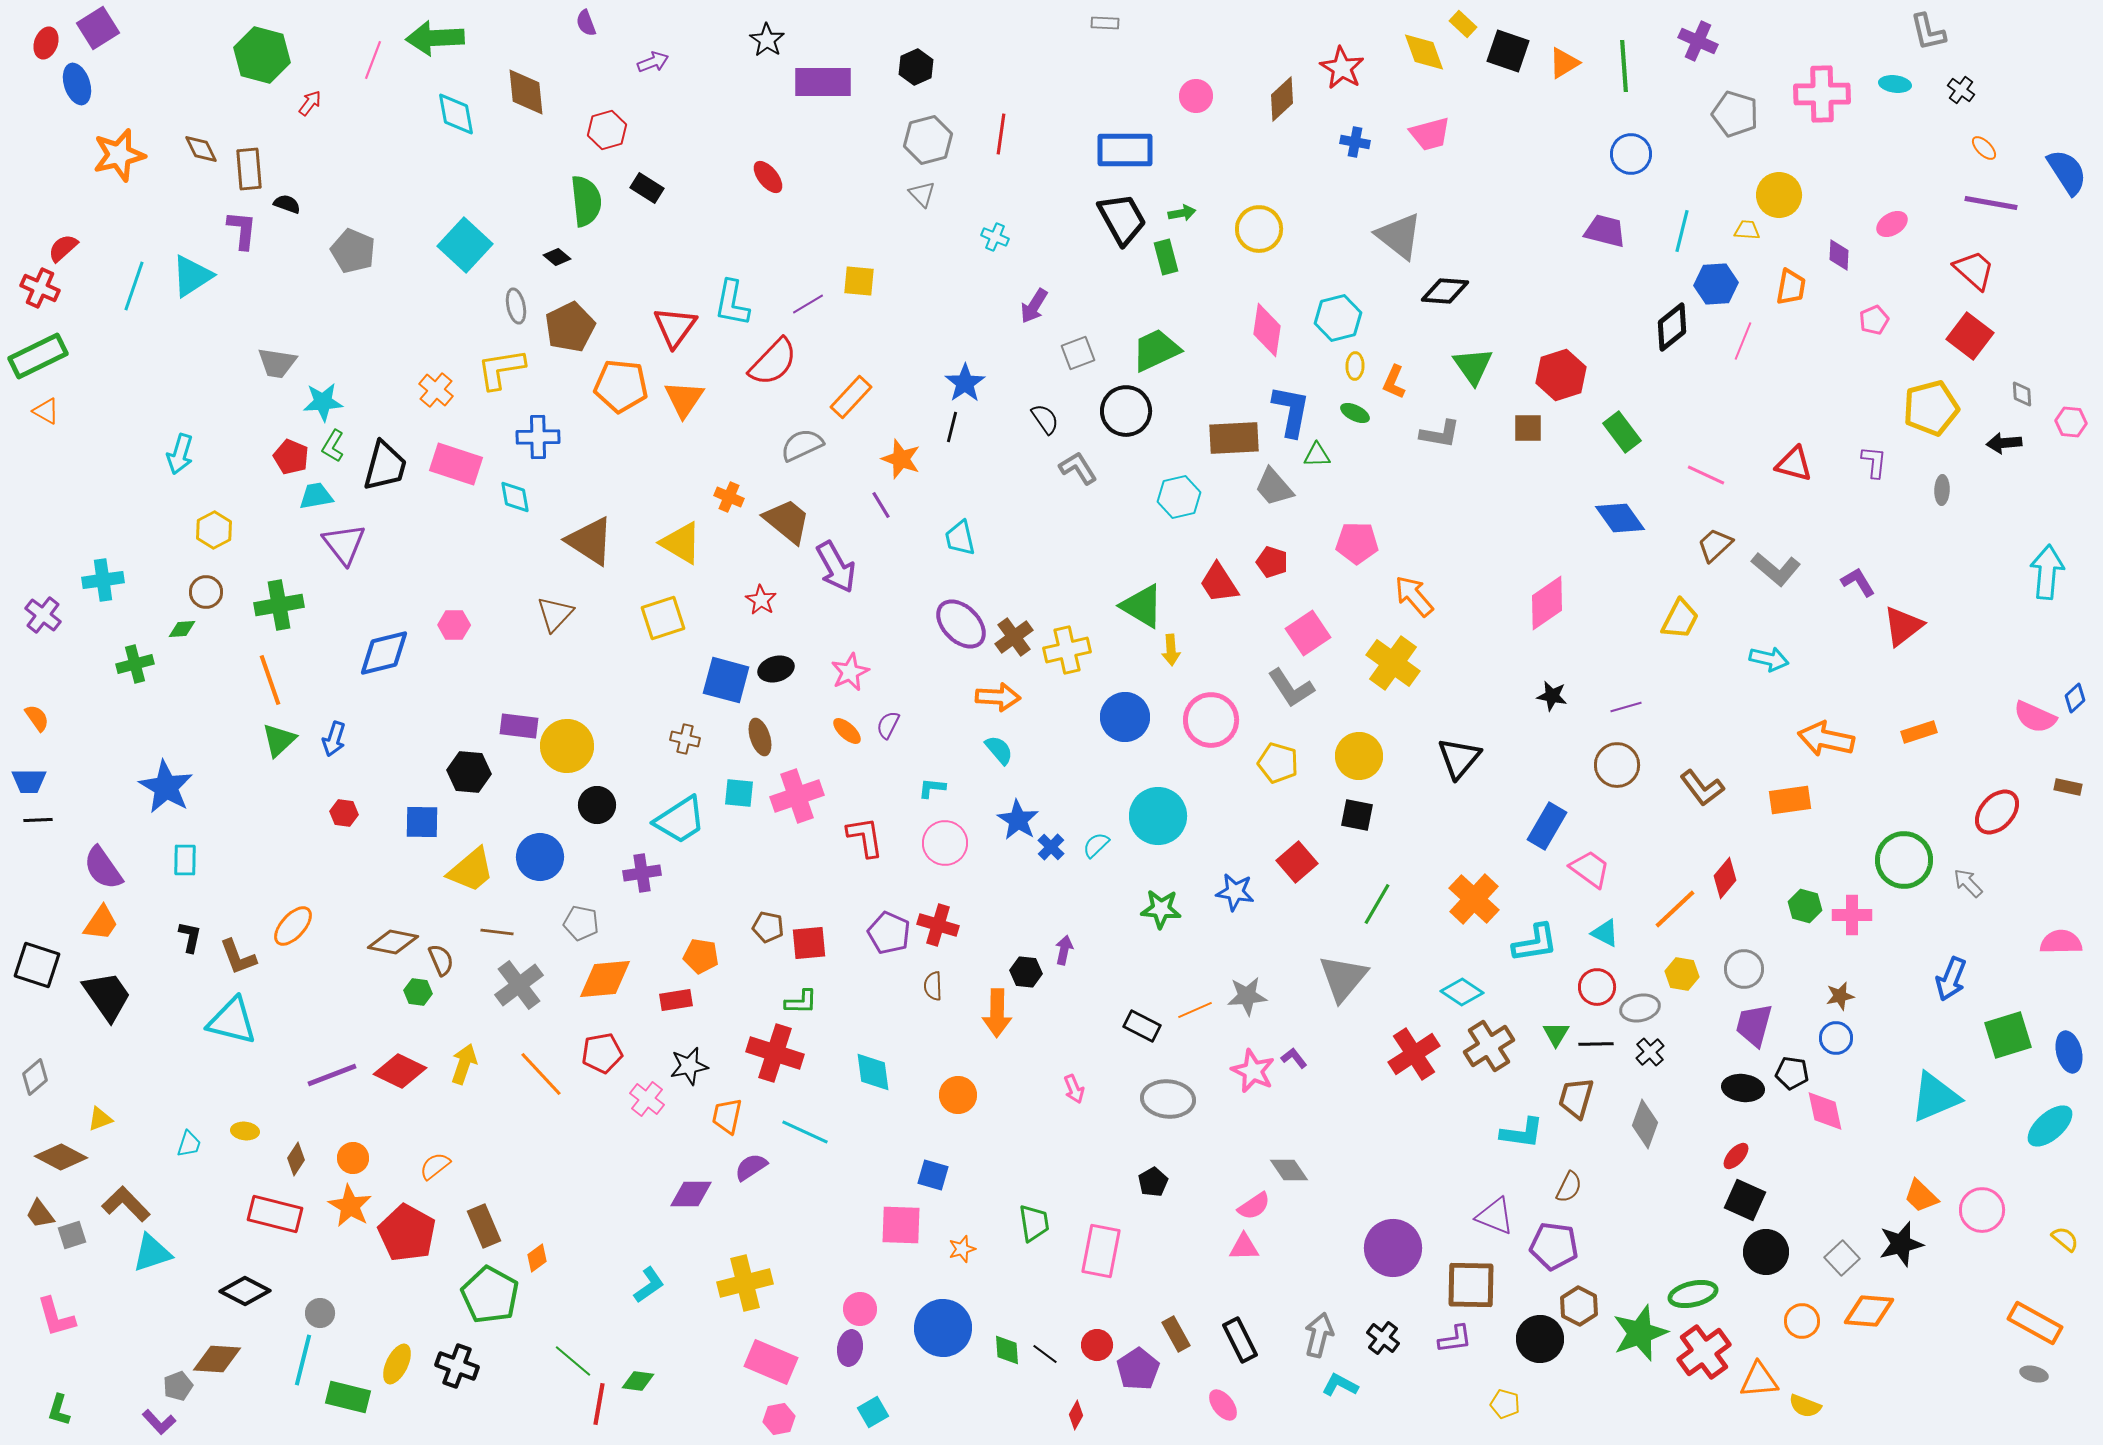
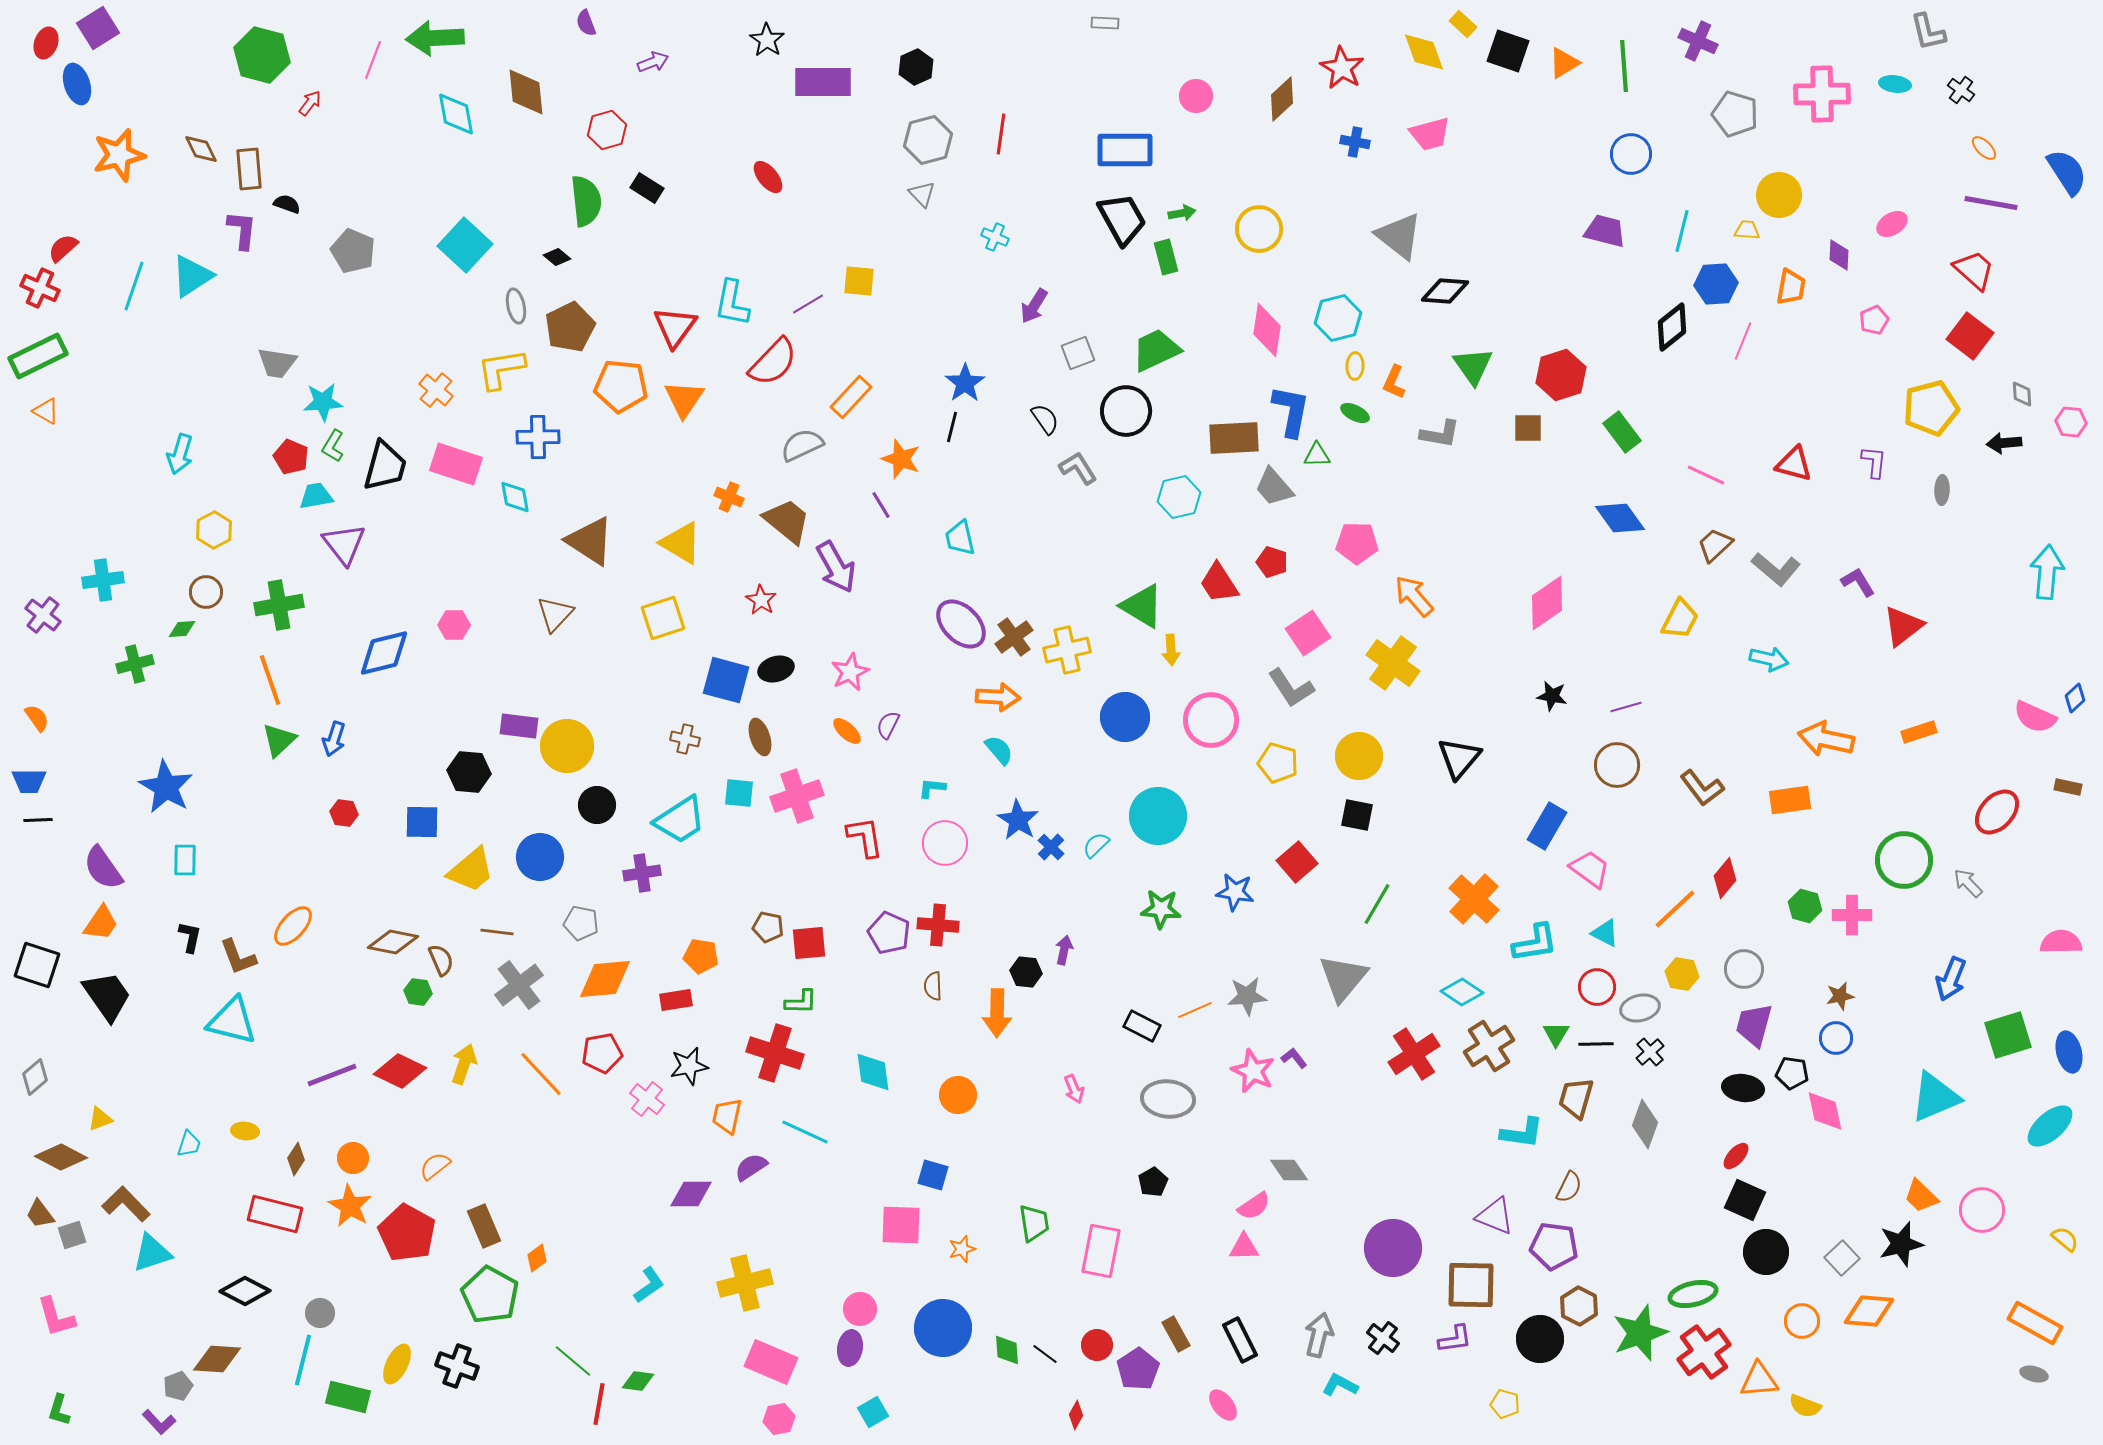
red cross at (938, 925): rotated 12 degrees counterclockwise
